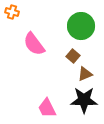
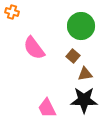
pink semicircle: moved 4 px down
brown triangle: rotated 14 degrees clockwise
